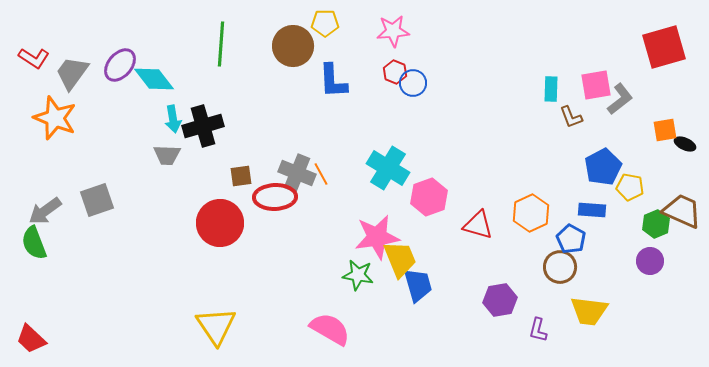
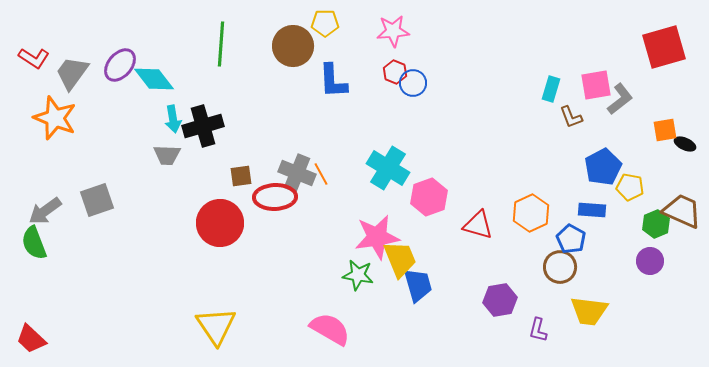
cyan rectangle at (551, 89): rotated 15 degrees clockwise
